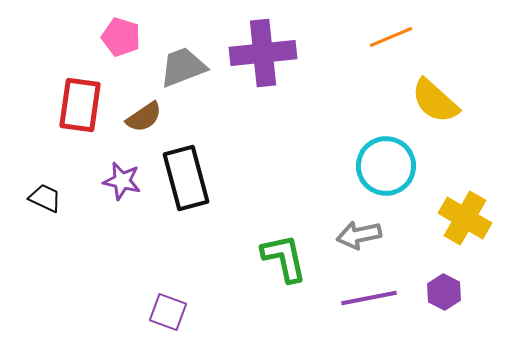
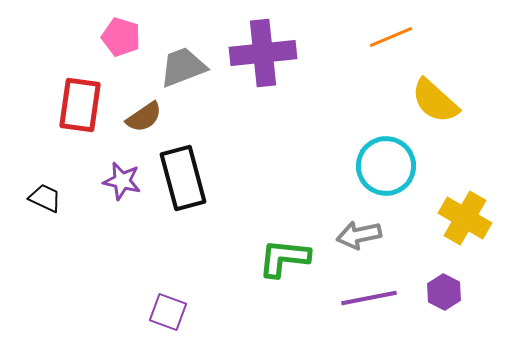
black rectangle: moved 3 px left
green L-shape: rotated 72 degrees counterclockwise
